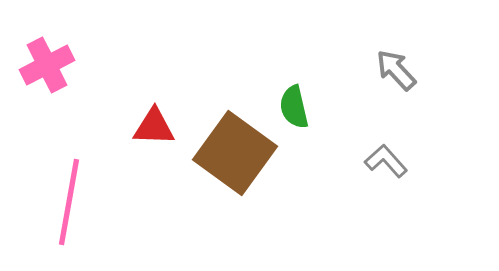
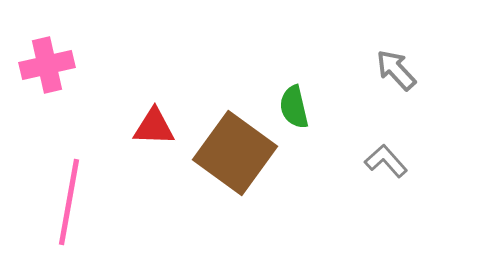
pink cross: rotated 14 degrees clockwise
